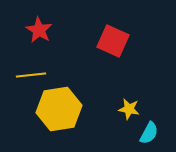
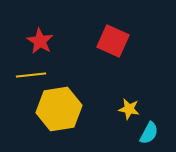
red star: moved 1 px right, 11 px down
